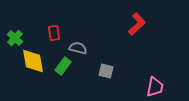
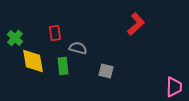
red L-shape: moved 1 px left
red rectangle: moved 1 px right
green rectangle: rotated 42 degrees counterclockwise
pink trapezoid: moved 19 px right; rotated 10 degrees counterclockwise
